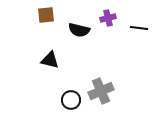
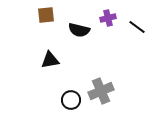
black line: moved 2 px left, 1 px up; rotated 30 degrees clockwise
black triangle: rotated 24 degrees counterclockwise
